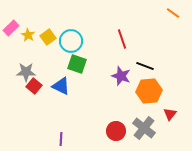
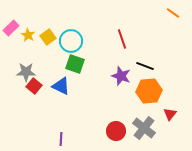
green square: moved 2 px left
